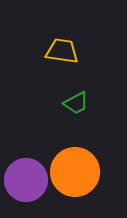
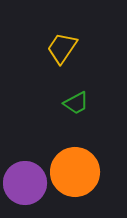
yellow trapezoid: moved 3 px up; rotated 64 degrees counterclockwise
purple circle: moved 1 px left, 3 px down
